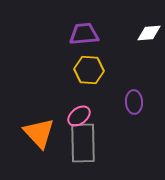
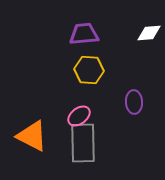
orange triangle: moved 7 px left, 3 px down; rotated 20 degrees counterclockwise
